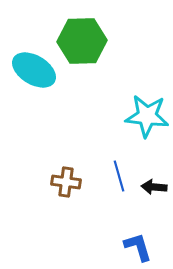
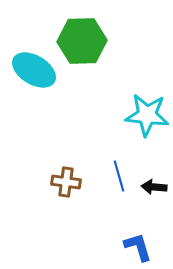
cyan star: moved 1 px up
